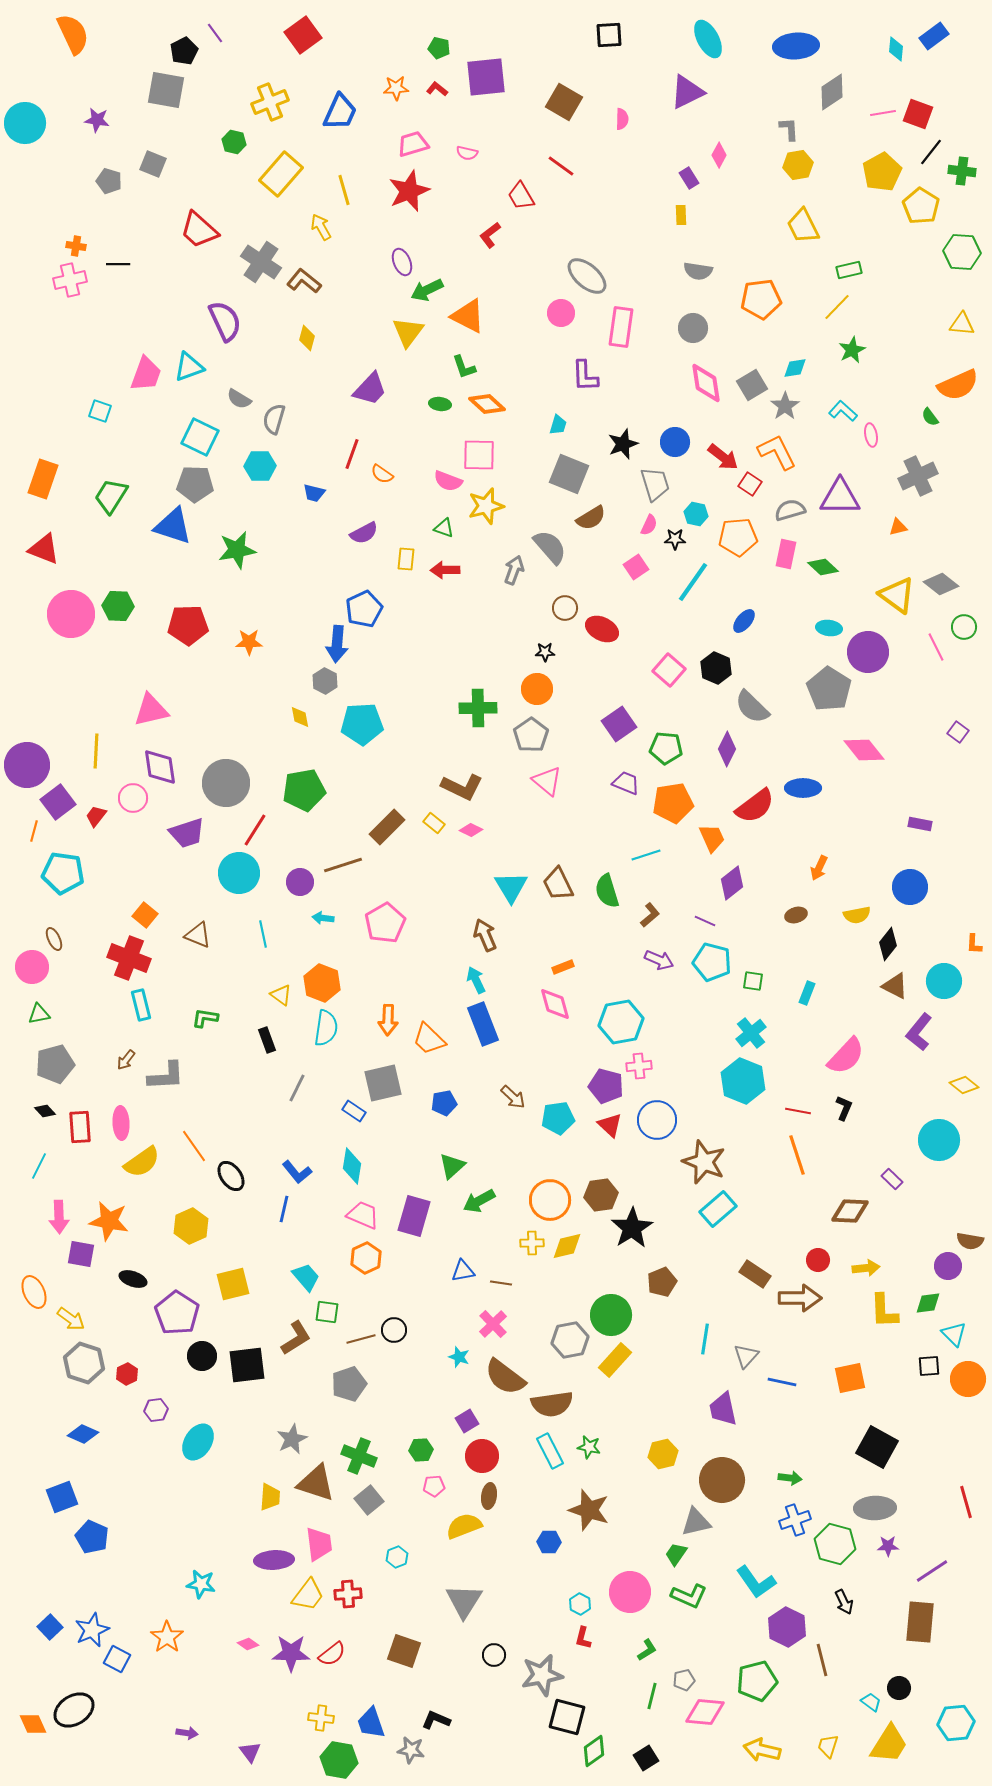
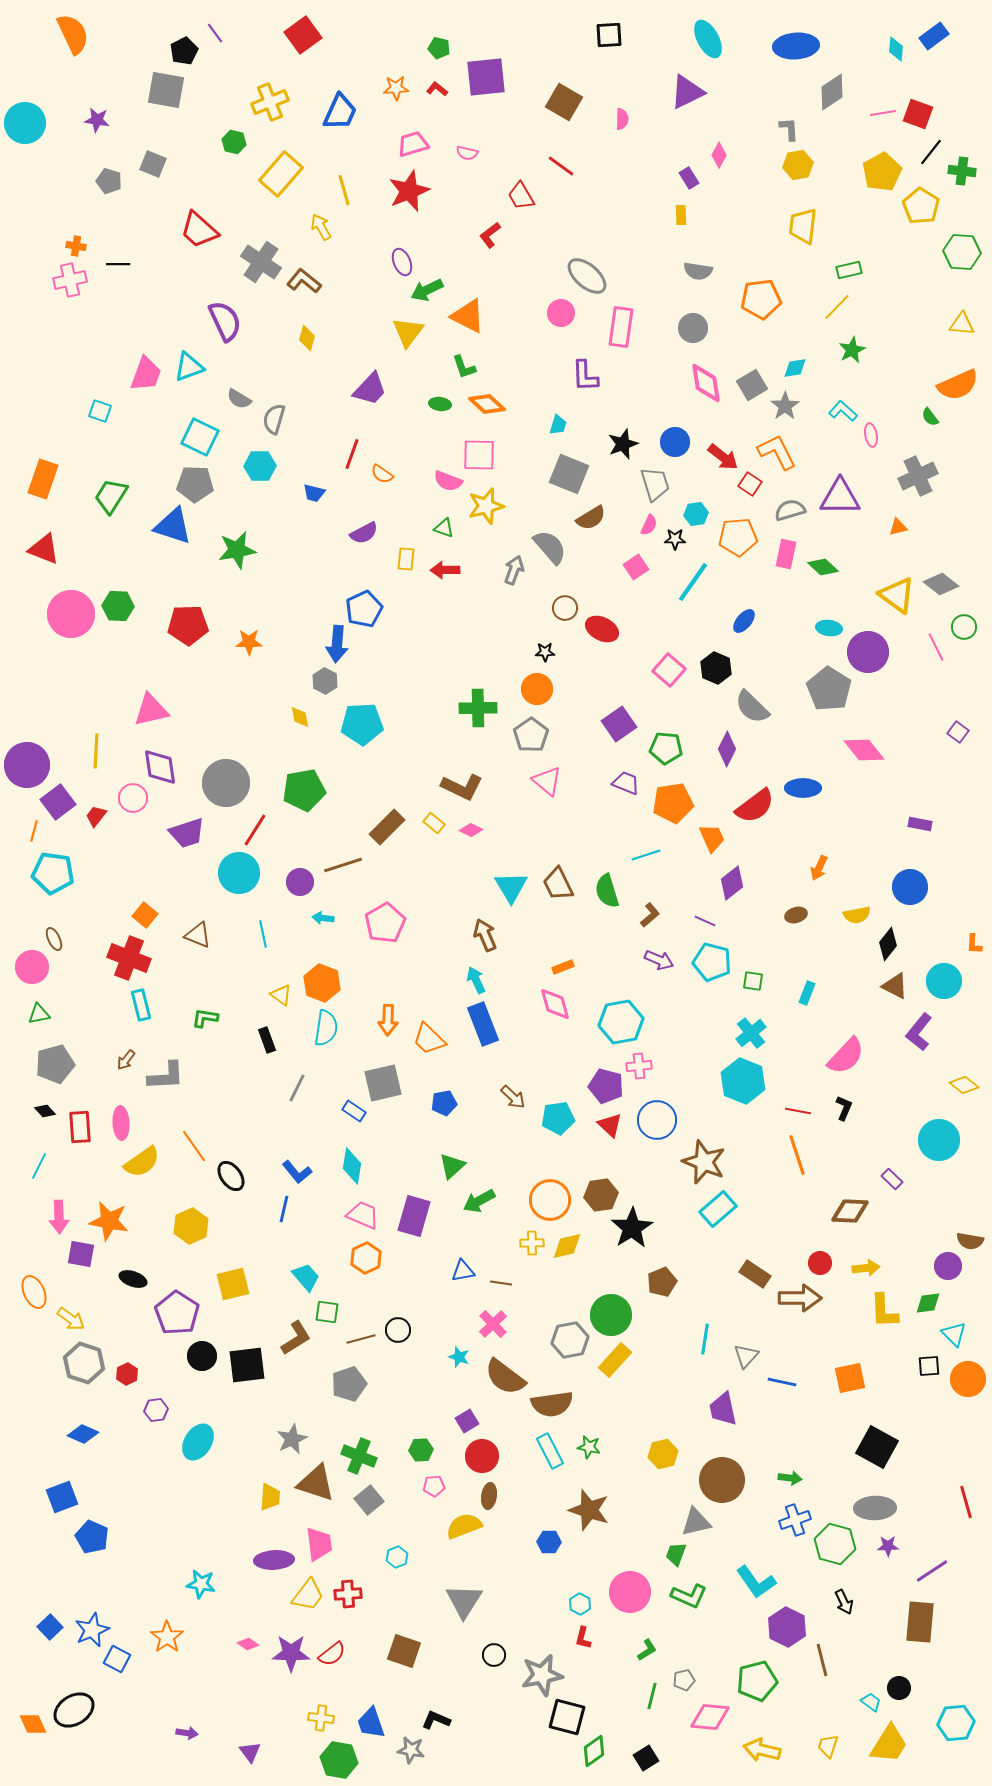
yellow trapezoid at (803, 226): rotated 33 degrees clockwise
cyan hexagon at (696, 514): rotated 20 degrees counterclockwise
cyan pentagon at (63, 873): moved 10 px left
red circle at (818, 1260): moved 2 px right, 3 px down
black circle at (394, 1330): moved 4 px right
green trapezoid at (676, 1554): rotated 15 degrees counterclockwise
pink diamond at (705, 1712): moved 5 px right, 5 px down
